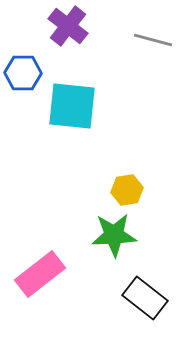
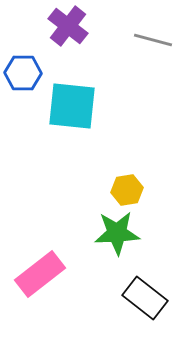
green star: moved 3 px right, 2 px up
